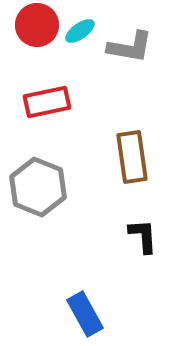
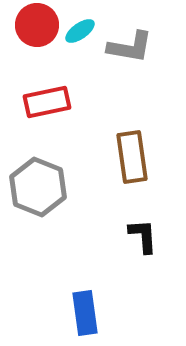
blue rectangle: moved 1 px up; rotated 21 degrees clockwise
